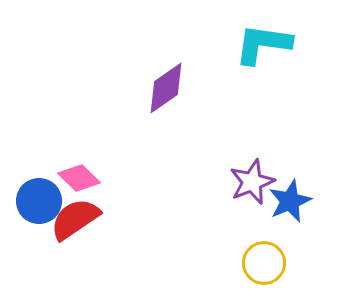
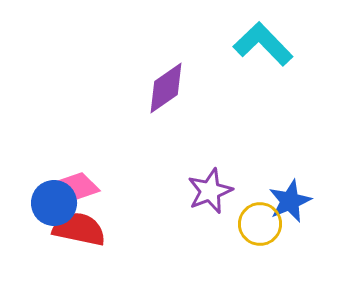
cyan L-shape: rotated 38 degrees clockwise
pink diamond: moved 8 px down
purple star: moved 42 px left, 9 px down
blue circle: moved 15 px right, 2 px down
red semicircle: moved 4 px right, 10 px down; rotated 46 degrees clockwise
yellow circle: moved 4 px left, 39 px up
